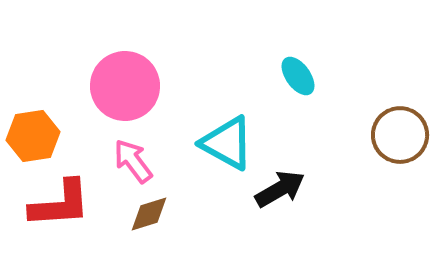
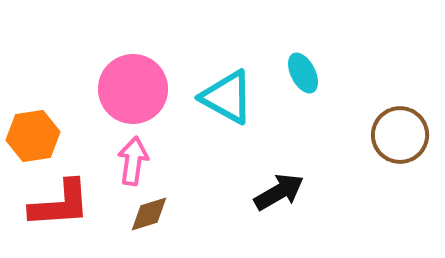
cyan ellipse: moved 5 px right, 3 px up; rotated 9 degrees clockwise
pink circle: moved 8 px right, 3 px down
cyan triangle: moved 46 px up
pink arrow: rotated 45 degrees clockwise
black arrow: moved 1 px left, 3 px down
